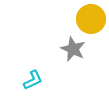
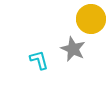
cyan L-shape: moved 6 px right, 20 px up; rotated 80 degrees counterclockwise
